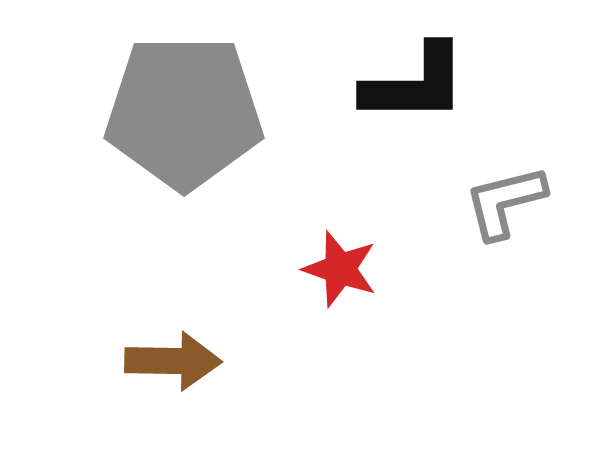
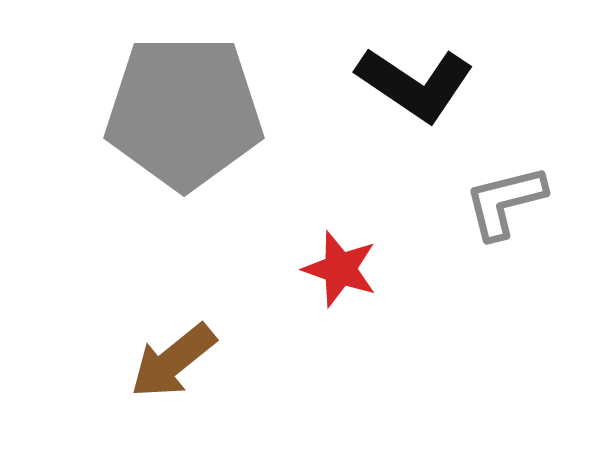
black L-shape: rotated 34 degrees clockwise
brown arrow: rotated 140 degrees clockwise
